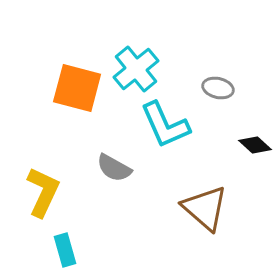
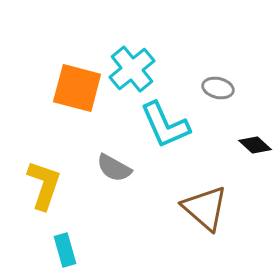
cyan cross: moved 4 px left
yellow L-shape: moved 1 px right, 7 px up; rotated 6 degrees counterclockwise
